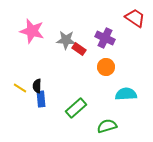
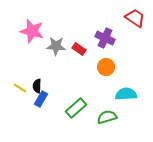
gray star: moved 10 px left, 6 px down
blue rectangle: rotated 35 degrees clockwise
green semicircle: moved 9 px up
